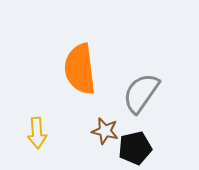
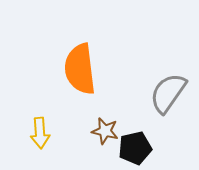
gray semicircle: moved 27 px right
yellow arrow: moved 3 px right
